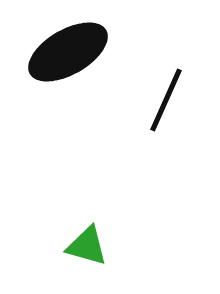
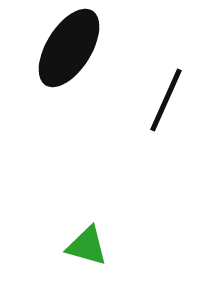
black ellipse: moved 1 px right, 4 px up; rotated 28 degrees counterclockwise
